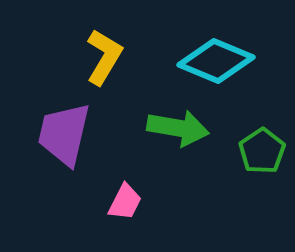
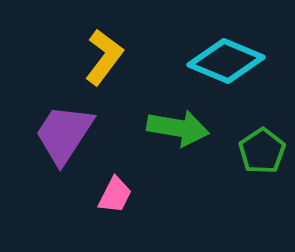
yellow L-shape: rotated 6 degrees clockwise
cyan diamond: moved 10 px right
purple trapezoid: rotated 20 degrees clockwise
pink trapezoid: moved 10 px left, 7 px up
